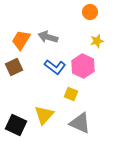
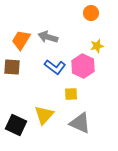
orange circle: moved 1 px right, 1 px down
yellow star: moved 5 px down
brown square: moved 2 px left; rotated 30 degrees clockwise
yellow square: rotated 24 degrees counterclockwise
